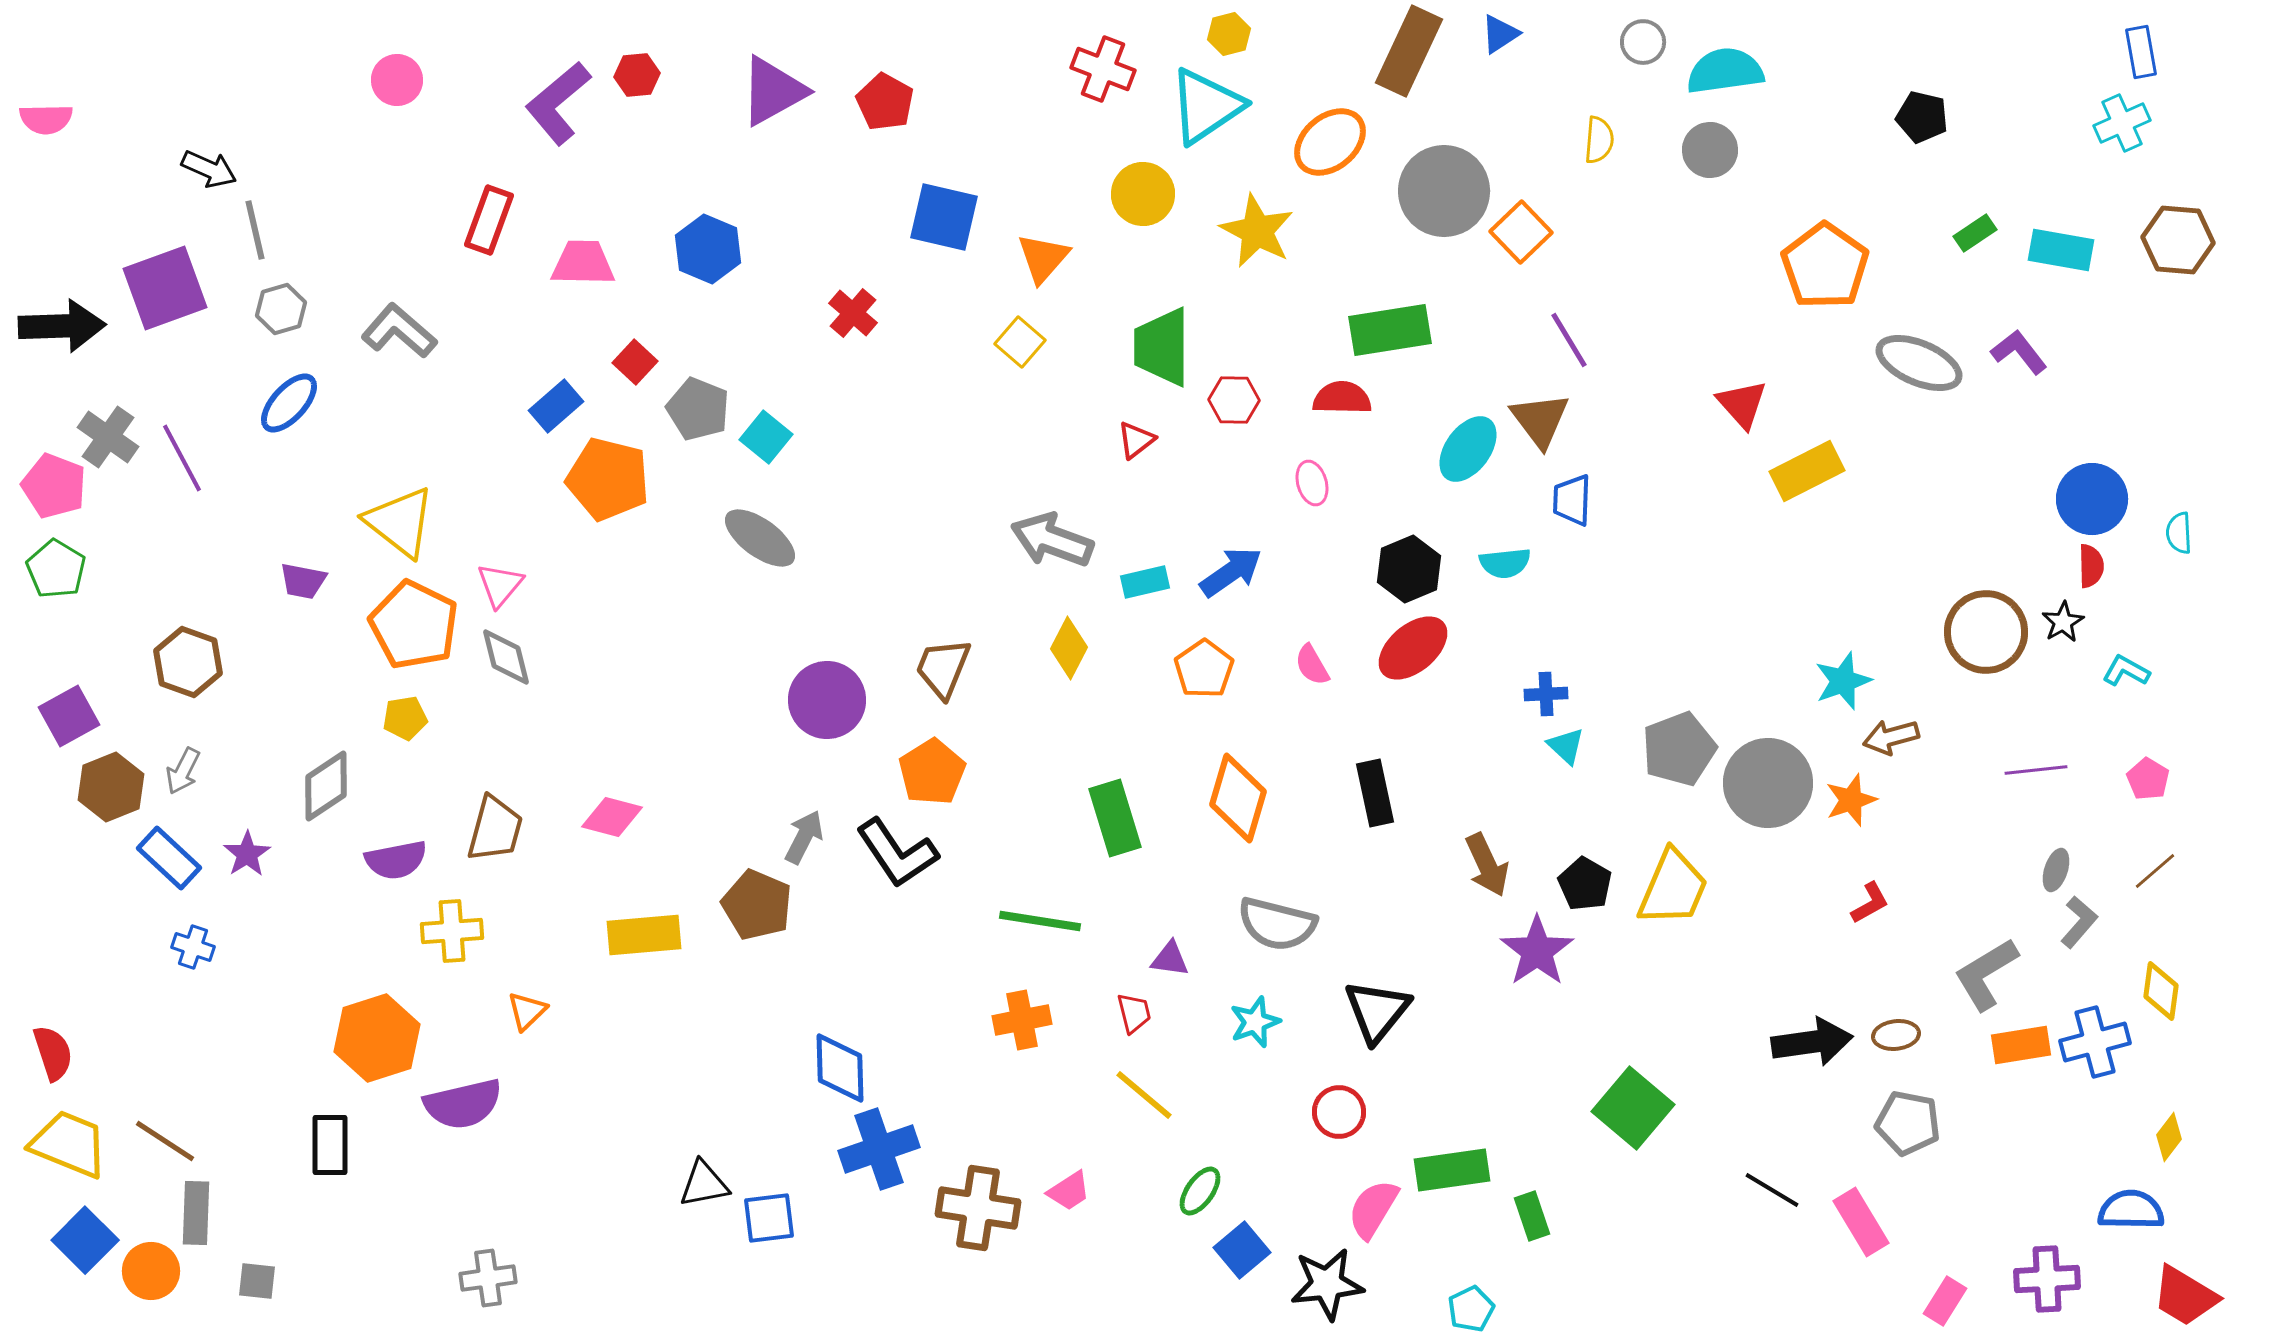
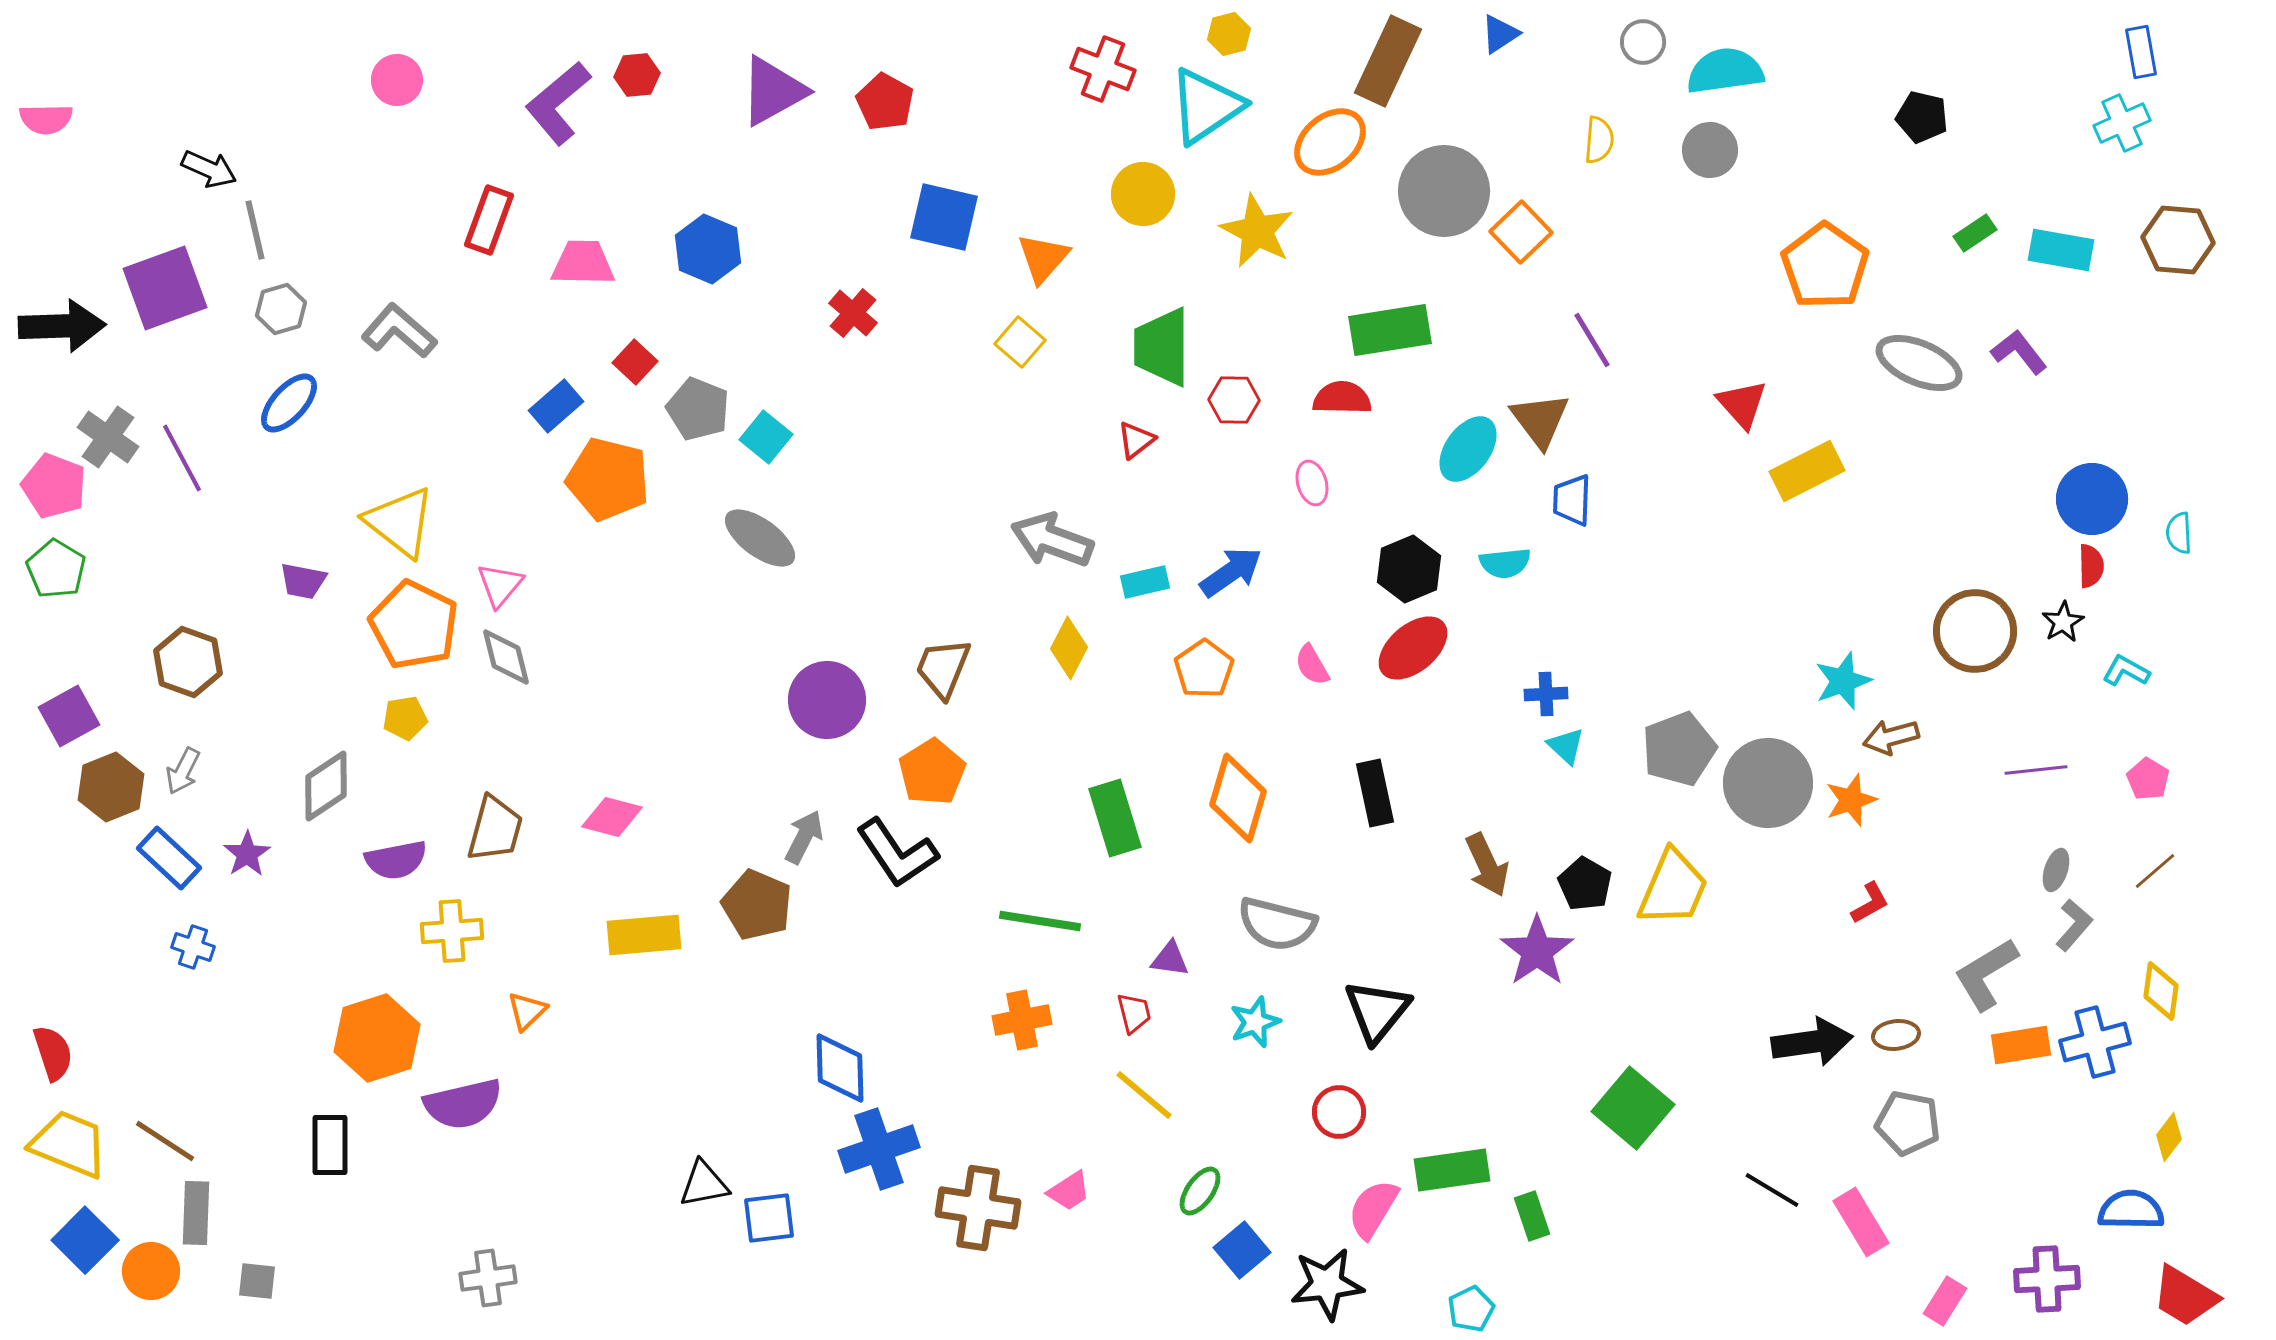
brown rectangle at (1409, 51): moved 21 px left, 10 px down
purple line at (1569, 340): moved 23 px right
brown circle at (1986, 632): moved 11 px left, 1 px up
gray L-shape at (2079, 922): moved 5 px left, 3 px down
